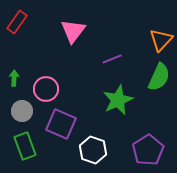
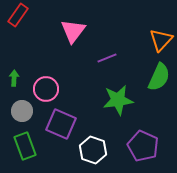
red rectangle: moved 1 px right, 7 px up
purple line: moved 5 px left, 1 px up
green star: rotated 16 degrees clockwise
purple pentagon: moved 5 px left, 4 px up; rotated 16 degrees counterclockwise
